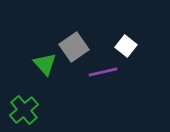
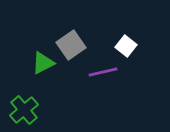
gray square: moved 3 px left, 2 px up
green triangle: moved 2 px left, 1 px up; rotated 45 degrees clockwise
